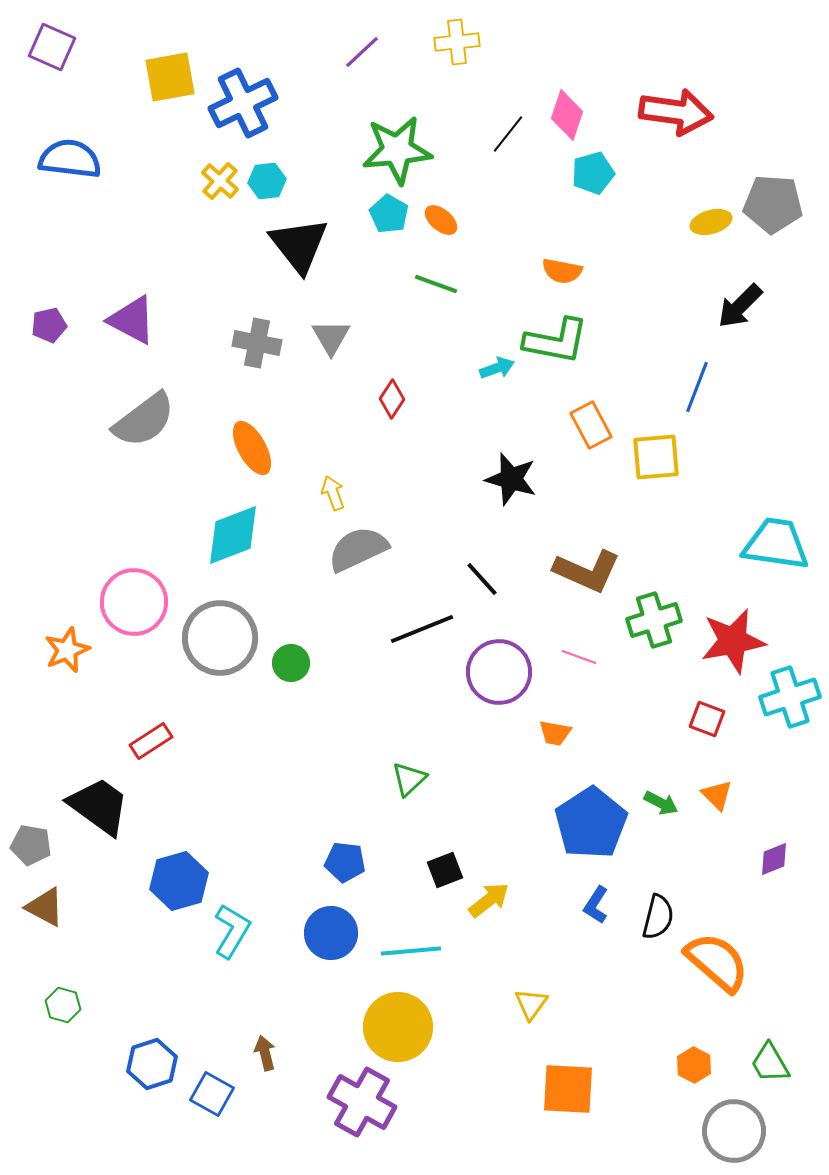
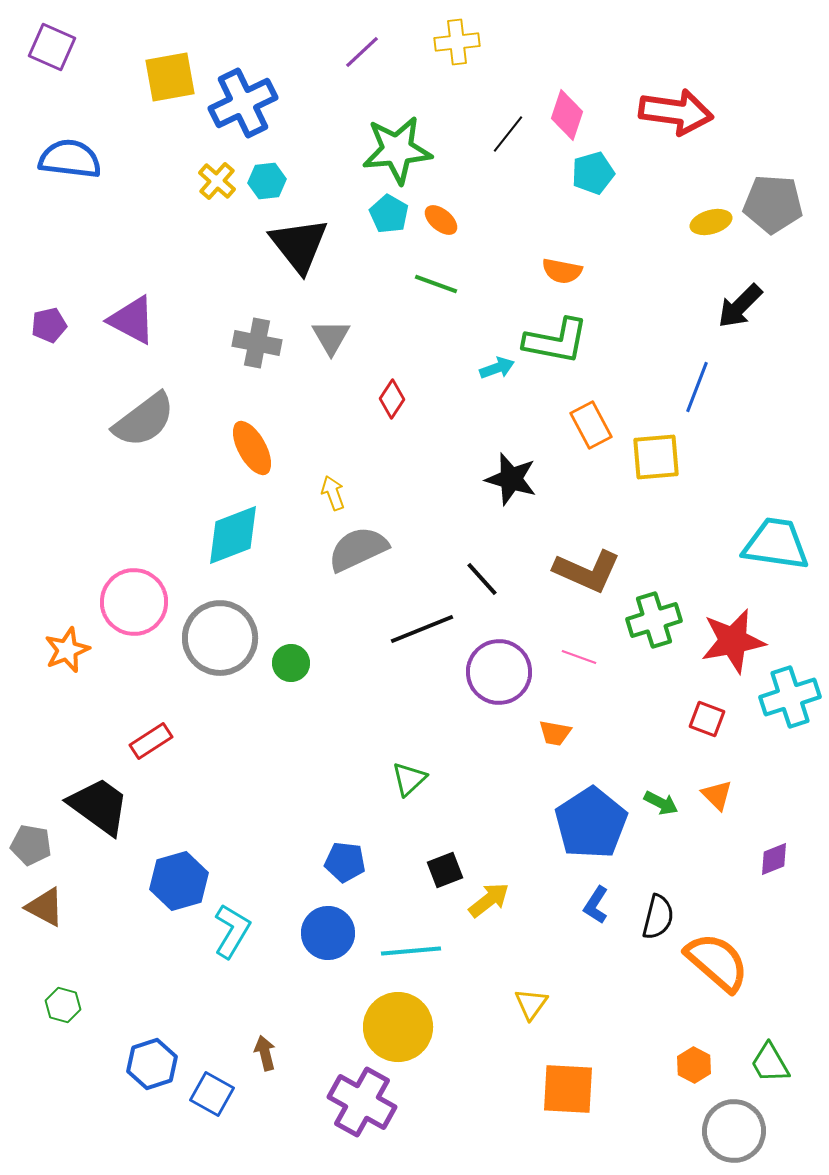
yellow cross at (220, 181): moved 3 px left
blue circle at (331, 933): moved 3 px left
